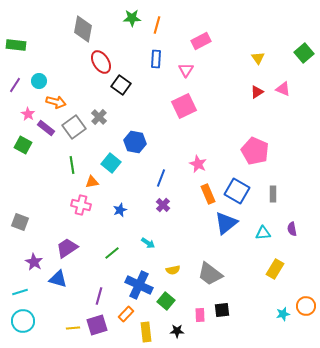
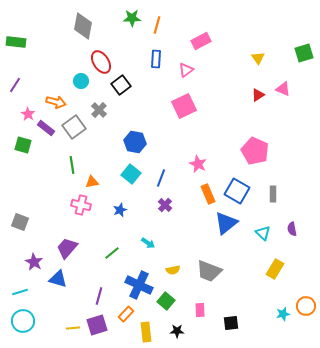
gray diamond at (83, 29): moved 3 px up
green rectangle at (16, 45): moved 3 px up
green square at (304, 53): rotated 24 degrees clockwise
pink triangle at (186, 70): rotated 21 degrees clockwise
cyan circle at (39, 81): moved 42 px right
black square at (121, 85): rotated 18 degrees clockwise
red triangle at (257, 92): moved 1 px right, 3 px down
gray cross at (99, 117): moved 7 px up
green square at (23, 145): rotated 12 degrees counterclockwise
cyan square at (111, 163): moved 20 px right, 11 px down
purple cross at (163, 205): moved 2 px right
cyan triangle at (263, 233): rotated 49 degrees clockwise
purple trapezoid at (67, 248): rotated 15 degrees counterclockwise
gray trapezoid at (210, 274): moved 1 px left, 3 px up; rotated 16 degrees counterclockwise
black square at (222, 310): moved 9 px right, 13 px down
pink rectangle at (200, 315): moved 5 px up
